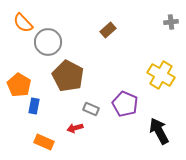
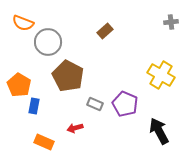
orange semicircle: rotated 25 degrees counterclockwise
brown rectangle: moved 3 px left, 1 px down
gray rectangle: moved 4 px right, 5 px up
